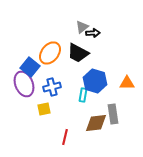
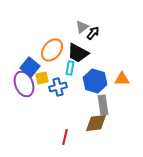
black arrow: rotated 48 degrees counterclockwise
orange ellipse: moved 2 px right, 3 px up
orange triangle: moved 5 px left, 4 px up
blue cross: moved 6 px right
cyan rectangle: moved 13 px left, 27 px up
yellow square: moved 2 px left, 31 px up
gray rectangle: moved 10 px left, 9 px up
